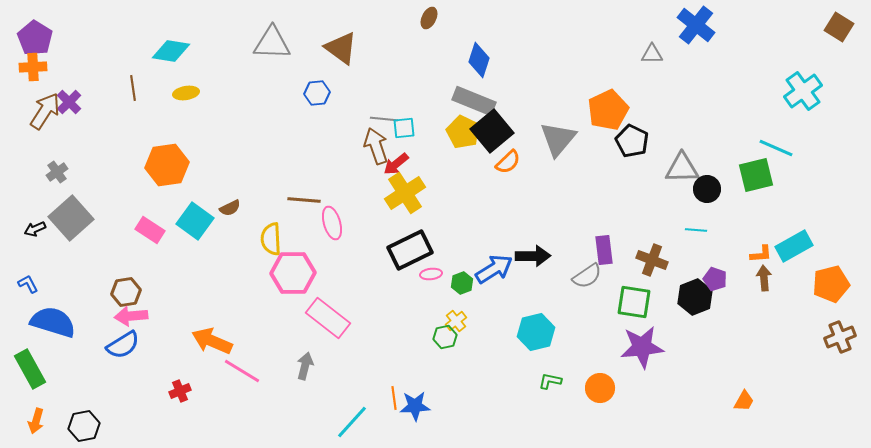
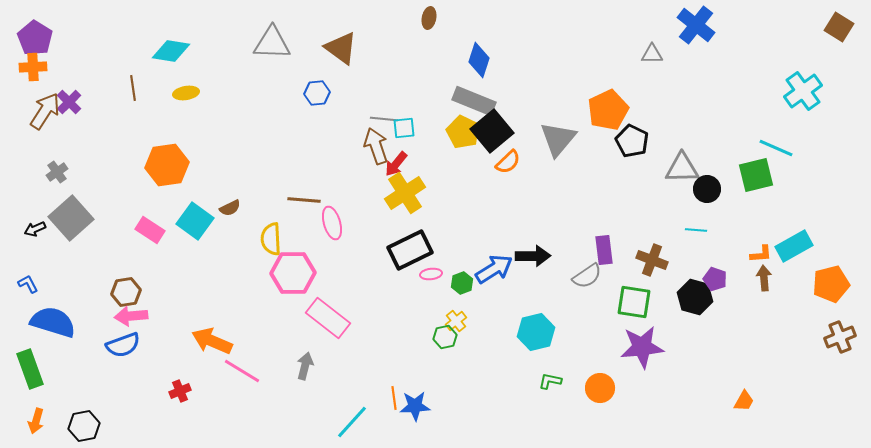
brown ellipse at (429, 18): rotated 15 degrees counterclockwise
red arrow at (396, 164): rotated 12 degrees counterclockwise
black hexagon at (695, 297): rotated 24 degrees counterclockwise
blue semicircle at (123, 345): rotated 12 degrees clockwise
green rectangle at (30, 369): rotated 9 degrees clockwise
